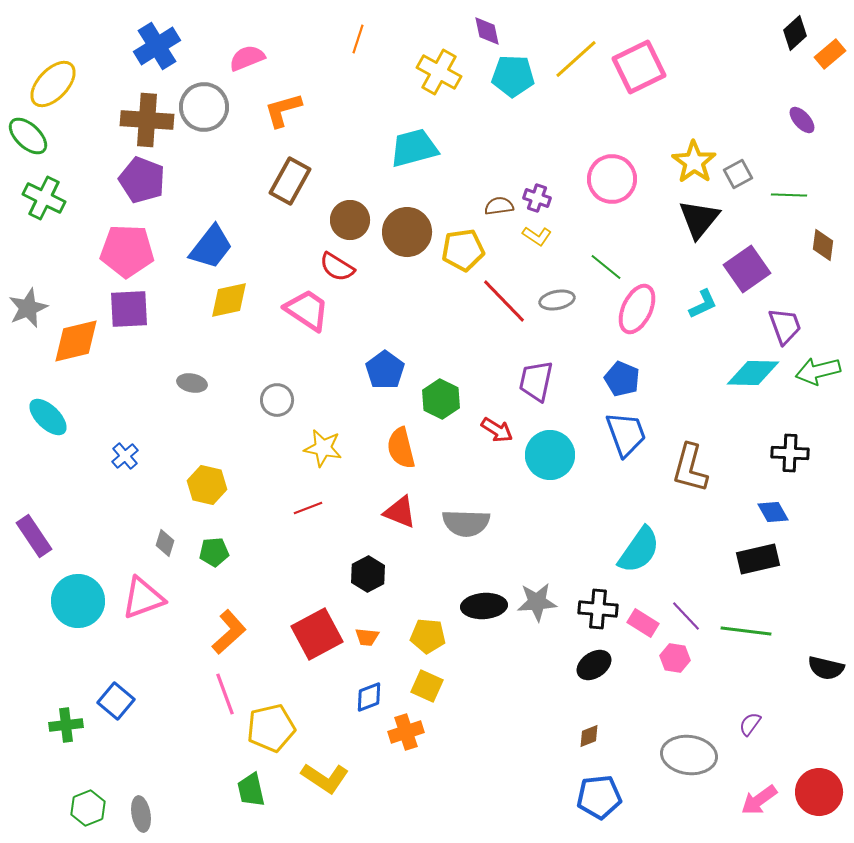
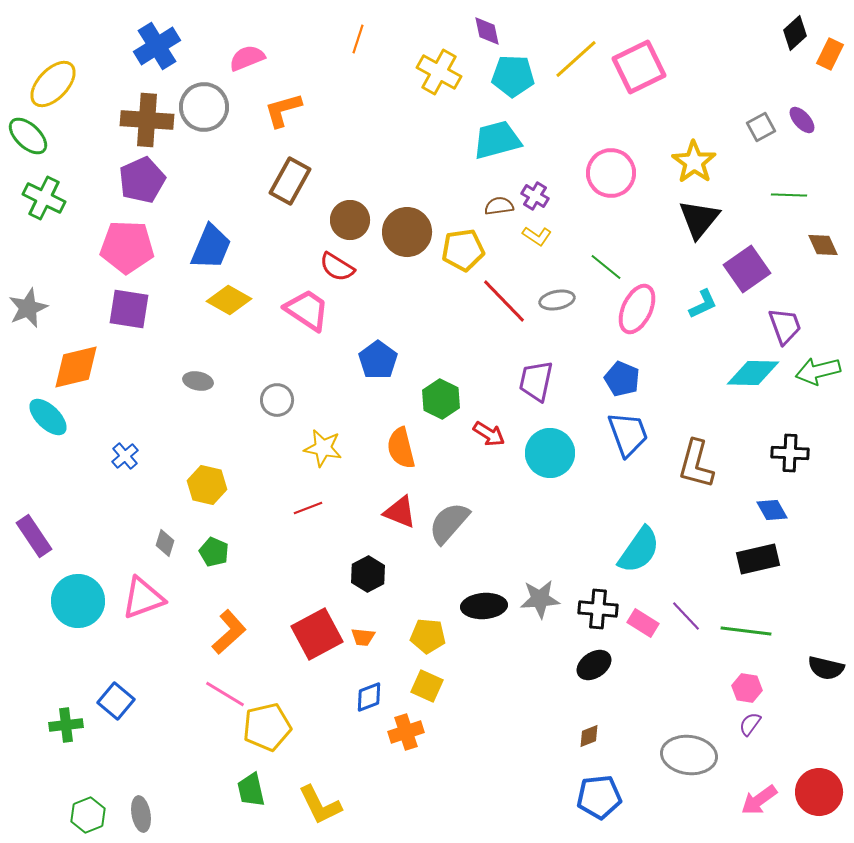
orange rectangle at (830, 54): rotated 24 degrees counterclockwise
cyan trapezoid at (414, 148): moved 83 px right, 8 px up
gray square at (738, 174): moved 23 px right, 47 px up
pink circle at (612, 179): moved 1 px left, 6 px up
purple pentagon at (142, 180): rotated 27 degrees clockwise
purple cross at (537, 198): moved 2 px left, 2 px up; rotated 12 degrees clockwise
brown diamond at (823, 245): rotated 32 degrees counterclockwise
blue trapezoid at (211, 247): rotated 15 degrees counterclockwise
pink pentagon at (127, 251): moved 4 px up
yellow diamond at (229, 300): rotated 42 degrees clockwise
purple square at (129, 309): rotated 12 degrees clockwise
orange diamond at (76, 341): moved 26 px down
blue pentagon at (385, 370): moved 7 px left, 10 px up
gray ellipse at (192, 383): moved 6 px right, 2 px up
red arrow at (497, 430): moved 8 px left, 4 px down
blue trapezoid at (626, 434): moved 2 px right
cyan circle at (550, 455): moved 2 px up
brown L-shape at (690, 468): moved 6 px right, 4 px up
blue diamond at (773, 512): moved 1 px left, 2 px up
gray semicircle at (466, 523): moved 17 px left; rotated 129 degrees clockwise
green pentagon at (214, 552): rotated 28 degrees clockwise
gray star at (537, 602): moved 3 px right, 3 px up
orange trapezoid at (367, 637): moved 4 px left
pink hexagon at (675, 658): moved 72 px right, 30 px down
pink line at (225, 694): rotated 39 degrees counterclockwise
yellow pentagon at (271, 728): moved 4 px left, 1 px up
yellow L-shape at (325, 778): moved 5 px left, 27 px down; rotated 30 degrees clockwise
green hexagon at (88, 808): moved 7 px down
